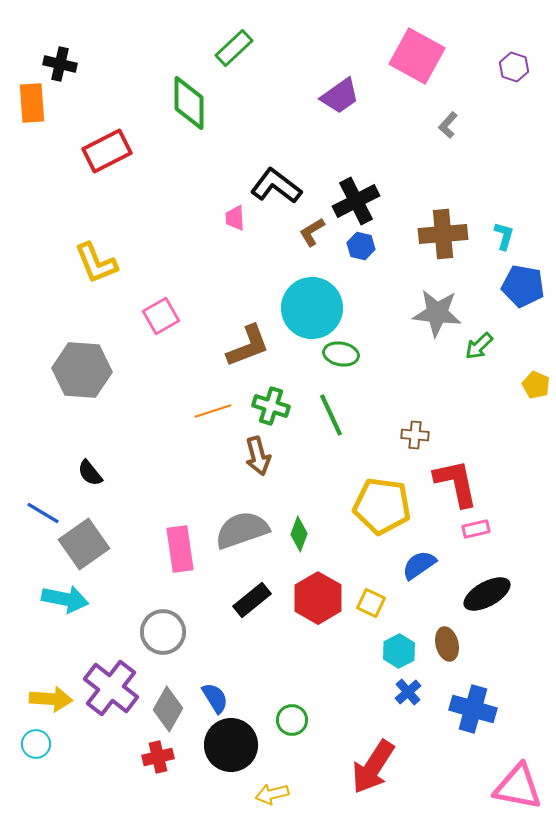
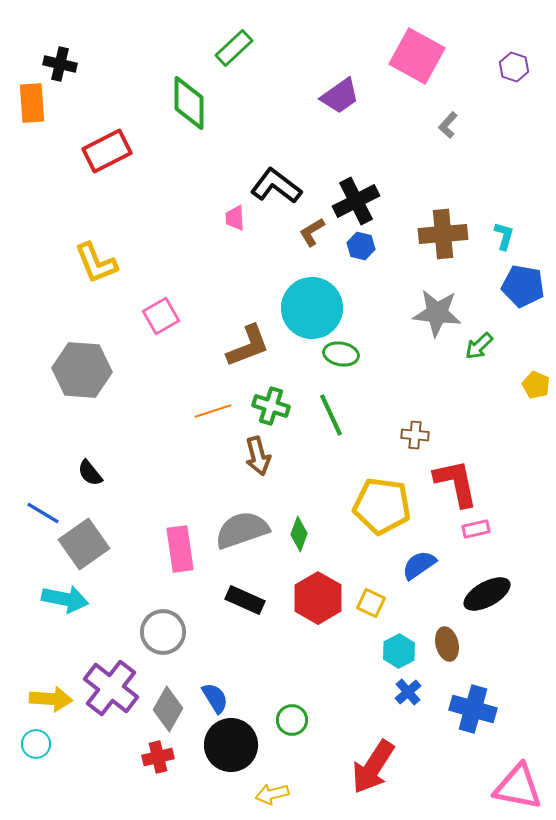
black rectangle at (252, 600): moved 7 px left; rotated 63 degrees clockwise
